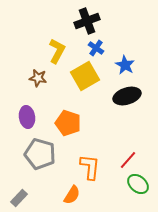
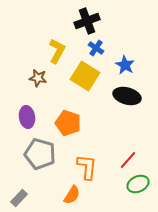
yellow square: rotated 28 degrees counterclockwise
black ellipse: rotated 32 degrees clockwise
orange L-shape: moved 3 px left
green ellipse: rotated 65 degrees counterclockwise
